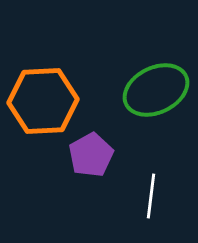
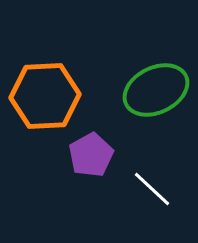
orange hexagon: moved 2 px right, 5 px up
white line: moved 1 px right, 7 px up; rotated 54 degrees counterclockwise
